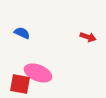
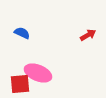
red arrow: moved 2 px up; rotated 49 degrees counterclockwise
red square: rotated 15 degrees counterclockwise
